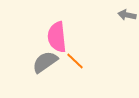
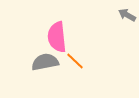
gray arrow: rotated 18 degrees clockwise
gray semicircle: rotated 24 degrees clockwise
